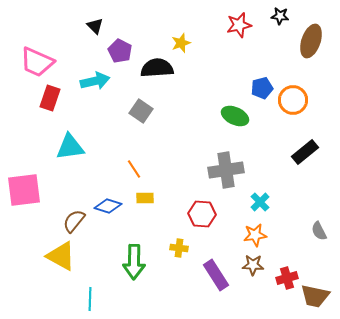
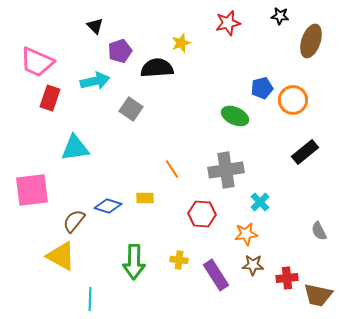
red star: moved 11 px left, 2 px up
purple pentagon: rotated 25 degrees clockwise
gray square: moved 10 px left, 2 px up
cyan triangle: moved 5 px right, 1 px down
orange line: moved 38 px right
pink square: moved 8 px right
orange star: moved 9 px left, 1 px up
yellow cross: moved 12 px down
red cross: rotated 10 degrees clockwise
brown trapezoid: moved 3 px right, 1 px up
